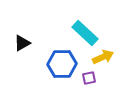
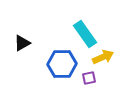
cyan rectangle: moved 1 px down; rotated 12 degrees clockwise
